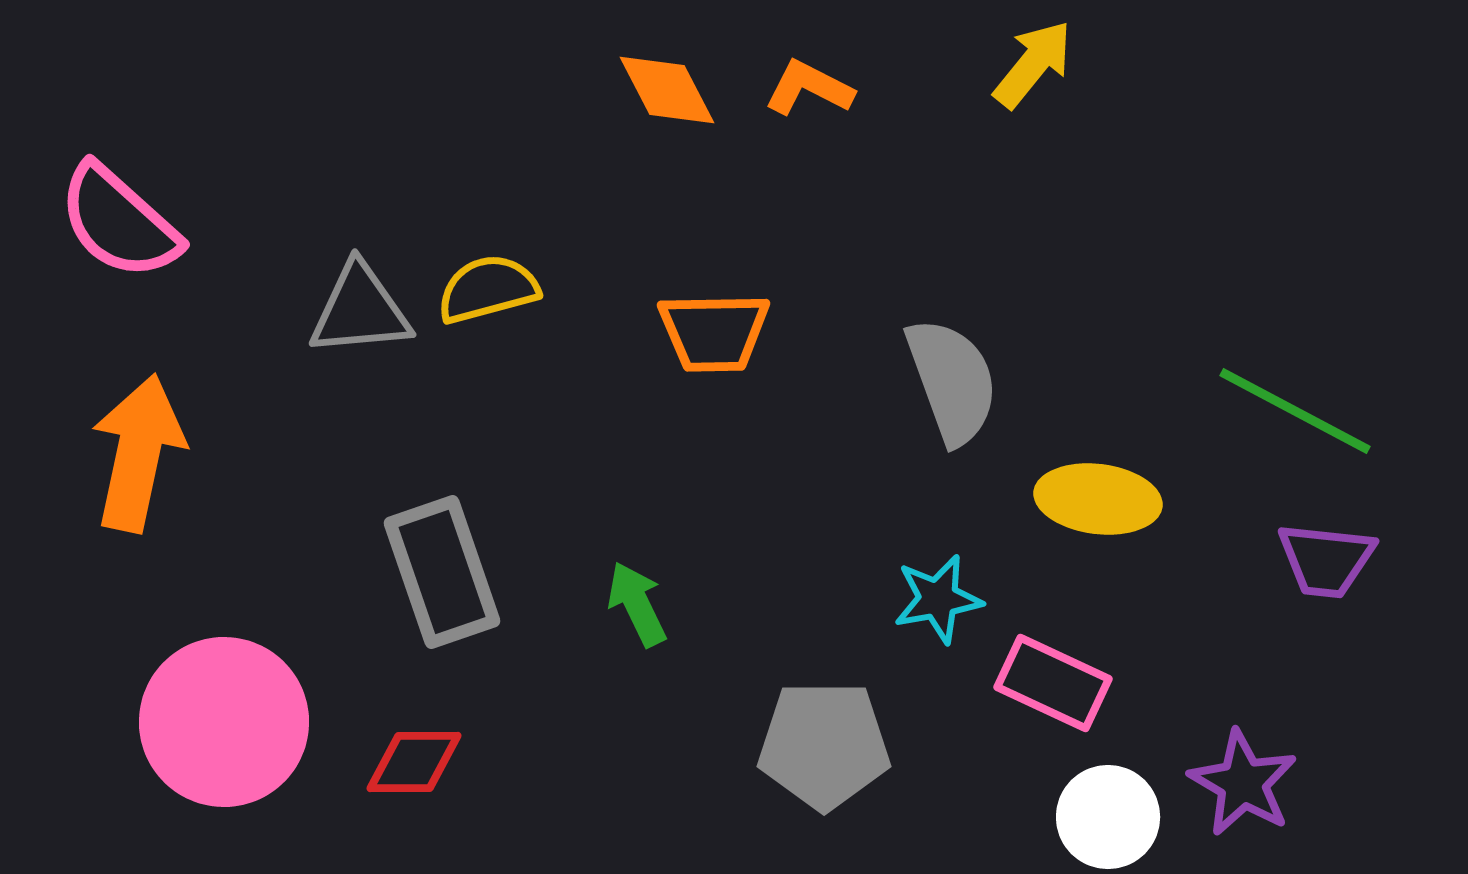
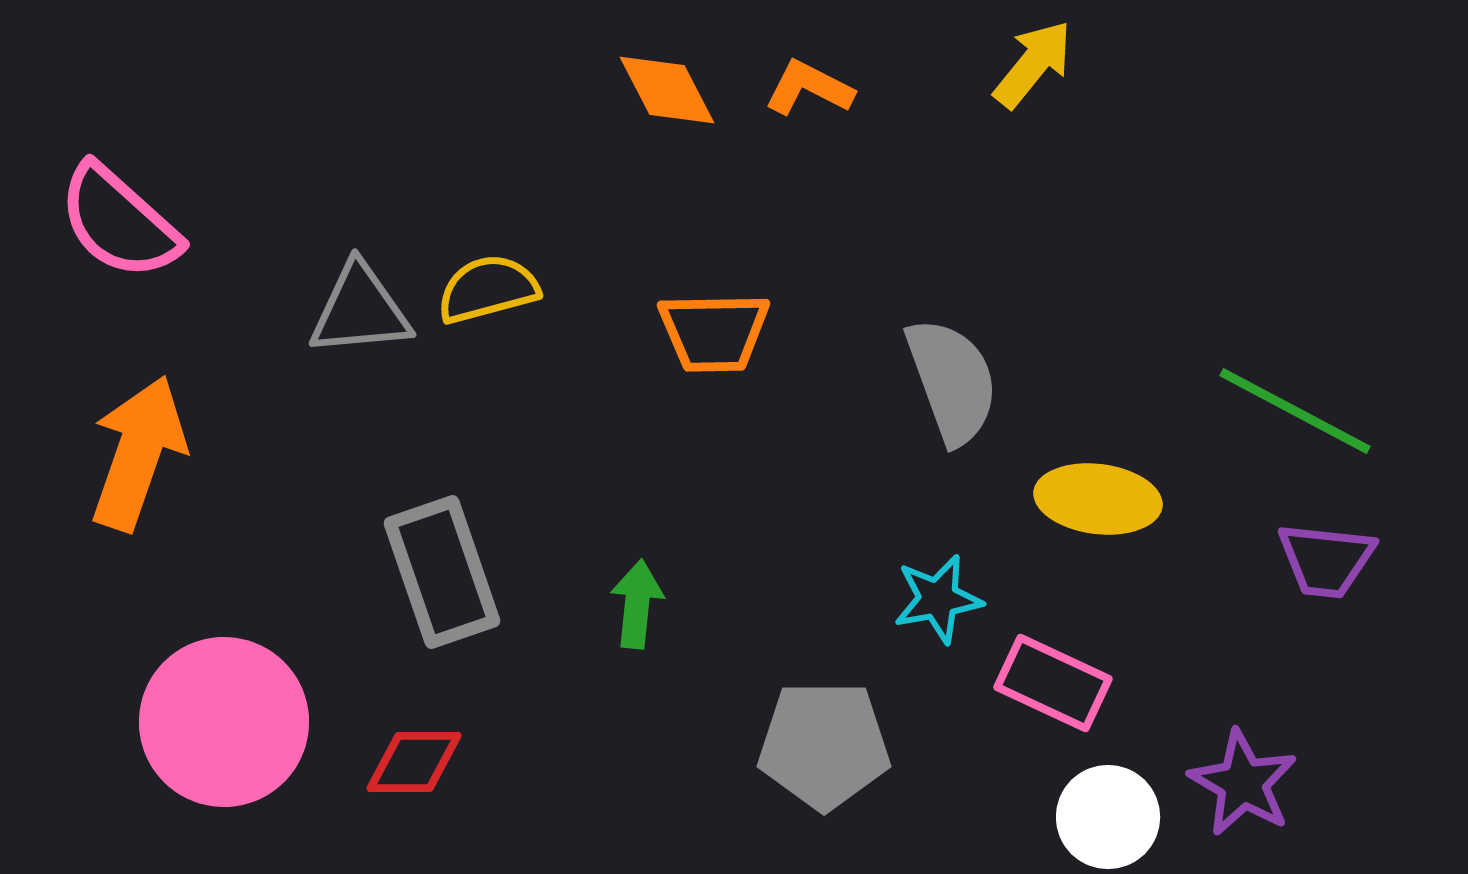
orange arrow: rotated 7 degrees clockwise
green arrow: rotated 32 degrees clockwise
